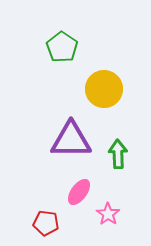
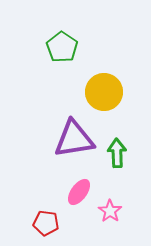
yellow circle: moved 3 px down
purple triangle: moved 3 px right, 1 px up; rotated 9 degrees counterclockwise
green arrow: moved 1 px left, 1 px up
pink star: moved 2 px right, 3 px up
